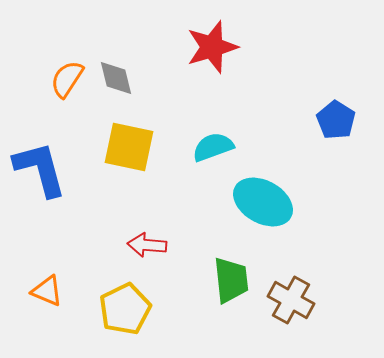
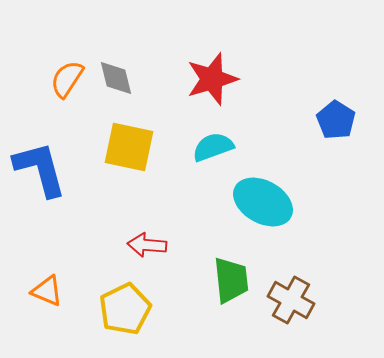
red star: moved 32 px down
